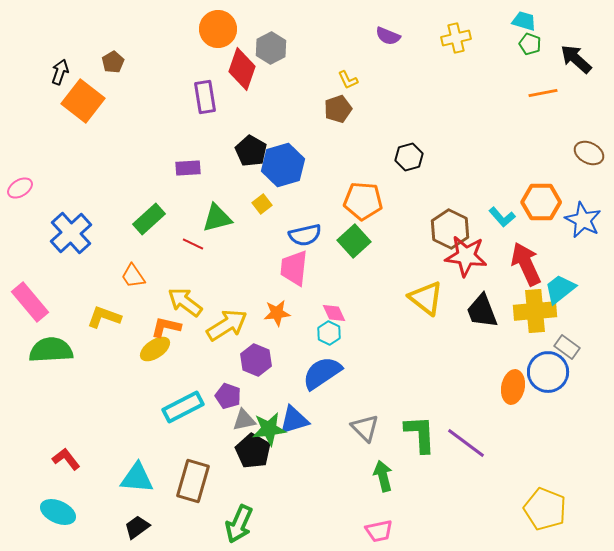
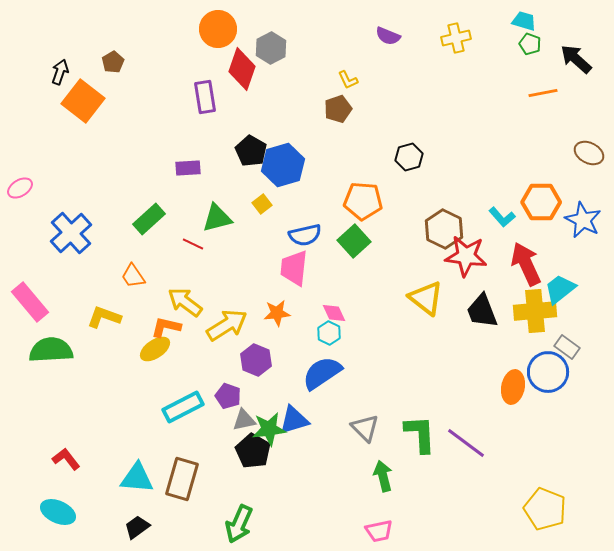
brown hexagon at (450, 229): moved 6 px left
brown rectangle at (193, 481): moved 11 px left, 2 px up
